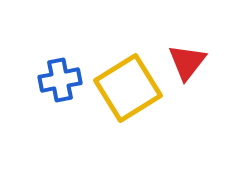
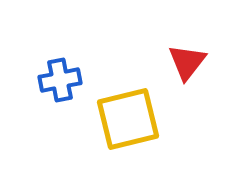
yellow square: moved 31 px down; rotated 18 degrees clockwise
